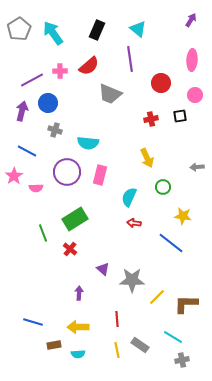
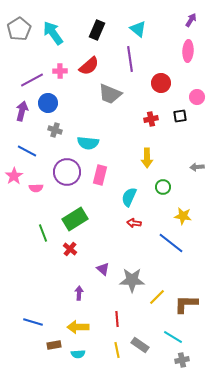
pink ellipse at (192, 60): moved 4 px left, 9 px up
pink circle at (195, 95): moved 2 px right, 2 px down
yellow arrow at (147, 158): rotated 24 degrees clockwise
